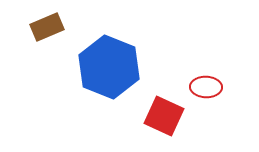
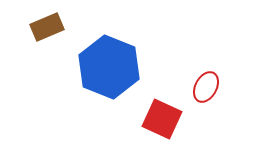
red ellipse: rotated 64 degrees counterclockwise
red square: moved 2 px left, 3 px down
